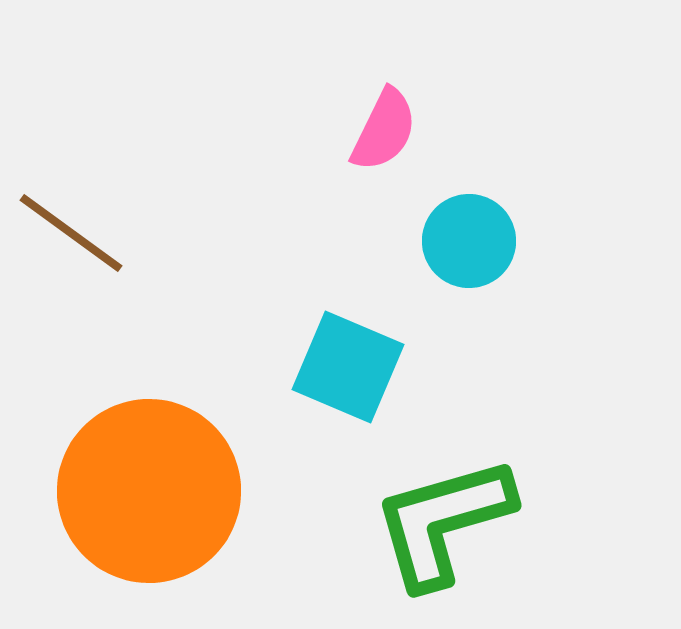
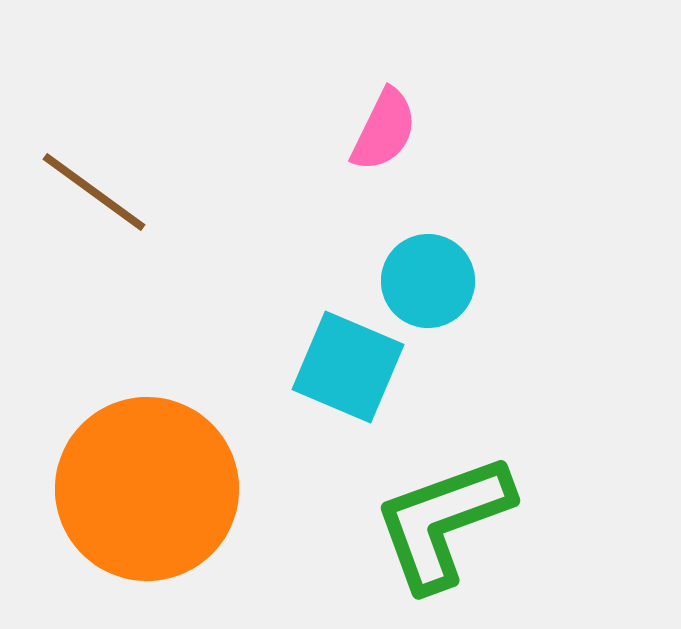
brown line: moved 23 px right, 41 px up
cyan circle: moved 41 px left, 40 px down
orange circle: moved 2 px left, 2 px up
green L-shape: rotated 4 degrees counterclockwise
